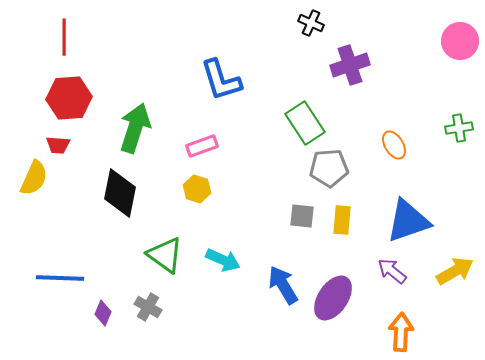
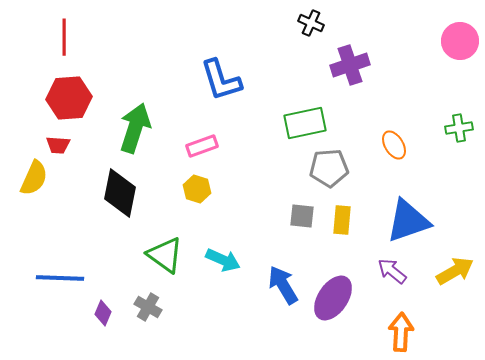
green rectangle: rotated 69 degrees counterclockwise
